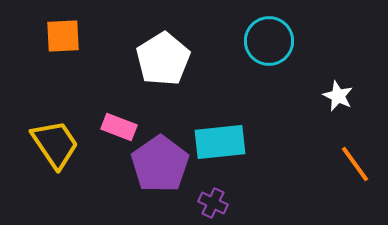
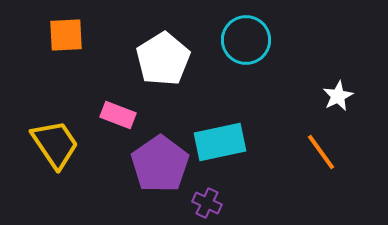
orange square: moved 3 px right, 1 px up
cyan circle: moved 23 px left, 1 px up
white star: rotated 20 degrees clockwise
pink rectangle: moved 1 px left, 12 px up
cyan rectangle: rotated 6 degrees counterclockwise
orange line: moved 34 px left, 12 px up
purple cross: moved 6 px left
